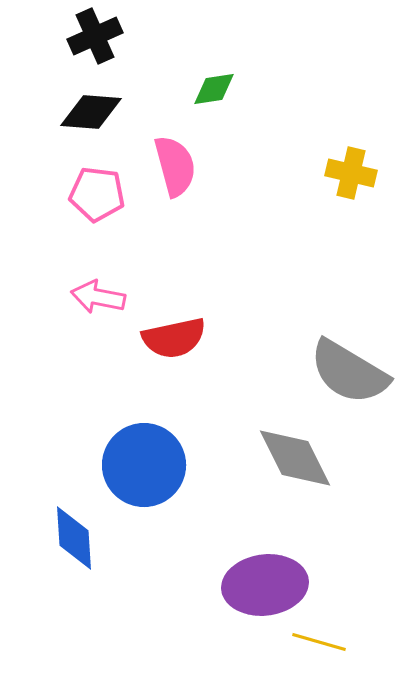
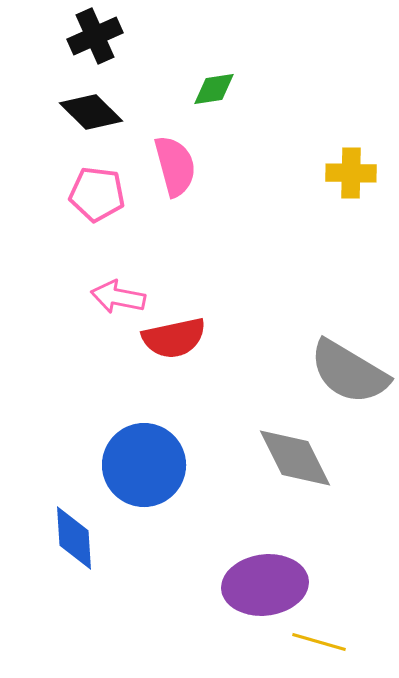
black diamond: rotated 40 degrees clockwise
yellow cross: rotated 12 degrees counterclockwise
pink arrow: moved 20 px right
